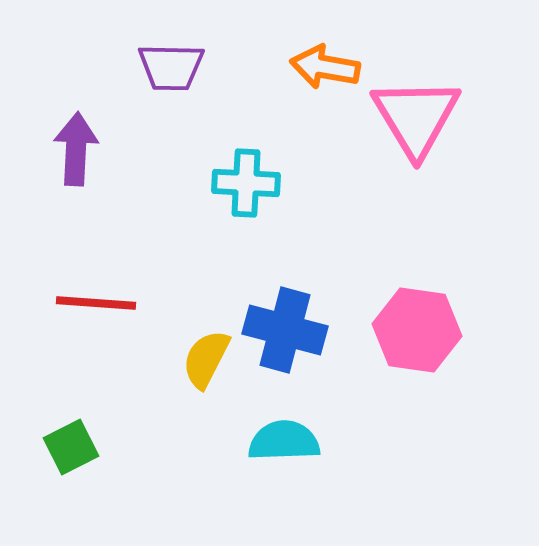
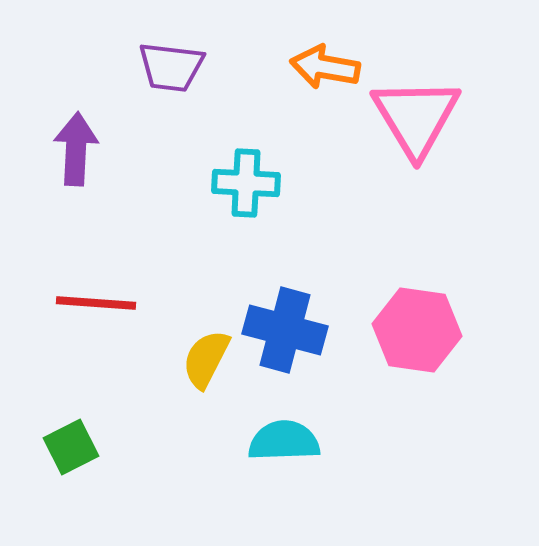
purple trapezoid: rotated 6 degrees clockwise
